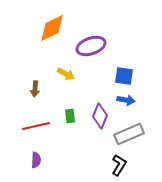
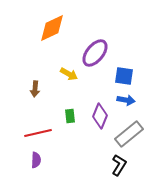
purple ellipse: moved 4 px right, 7 px down; rotated 32 degrees counterclockwise
yellow arrow: moved 3 px right
red line: moved 2 px right, 7 px down
gray rectangle: rotated 16 degrees counterclockwise
